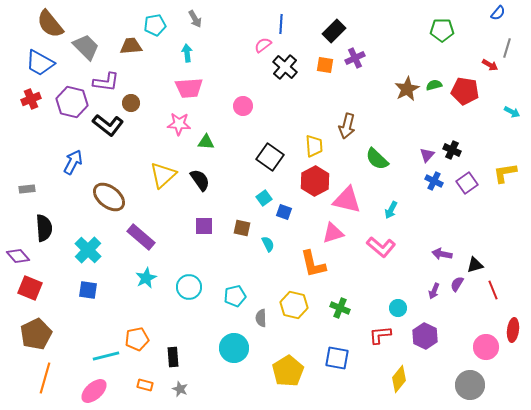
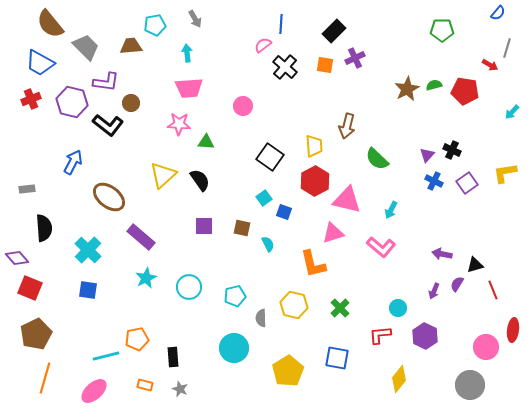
cyan arrow at (512, 112): rotated 105 degrees clockwise
purple diamond at (18, 256): moved 1 px left, 2 px down
green cross at (340, 308): rotated 24 degrees clockwise
